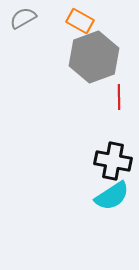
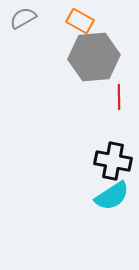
gray hexagon: rotated 15 degrees clockwise
